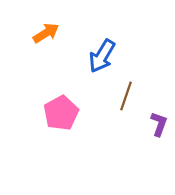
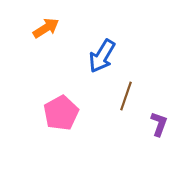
orange arrow: moved 5 px up
